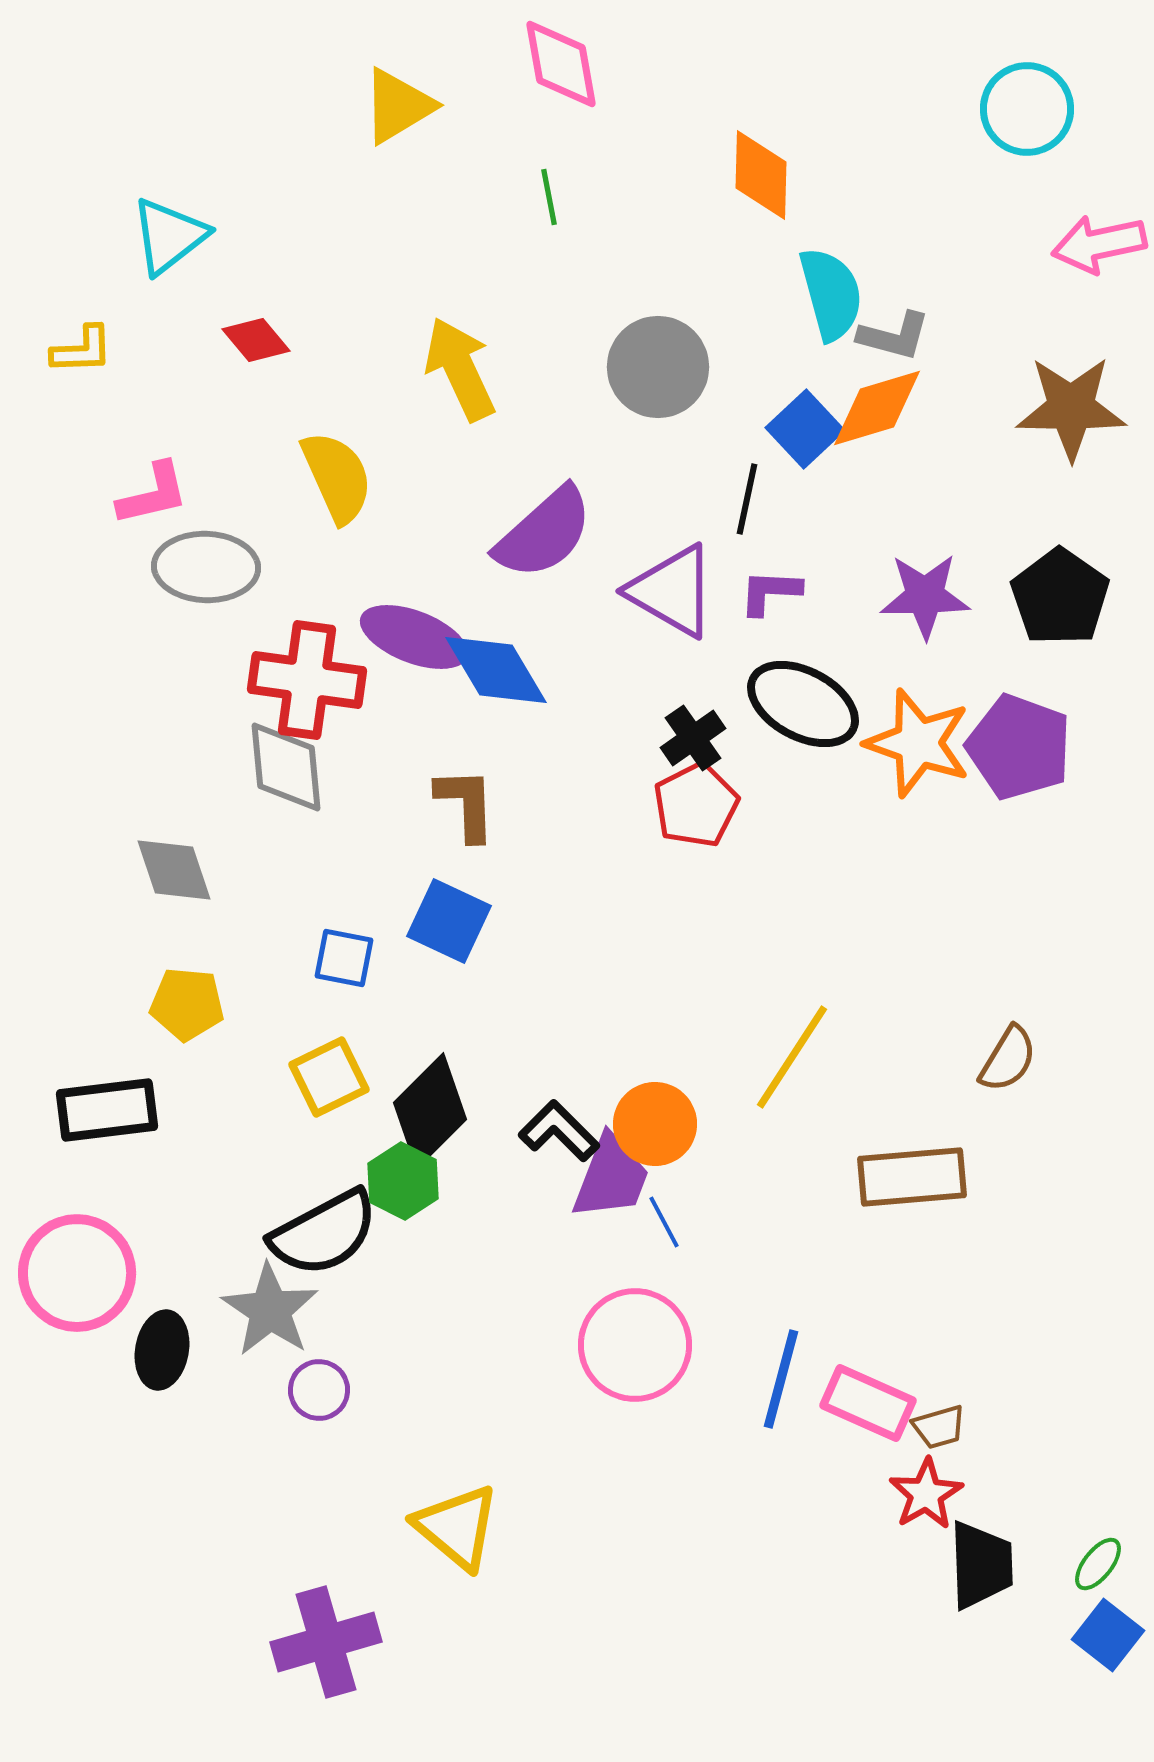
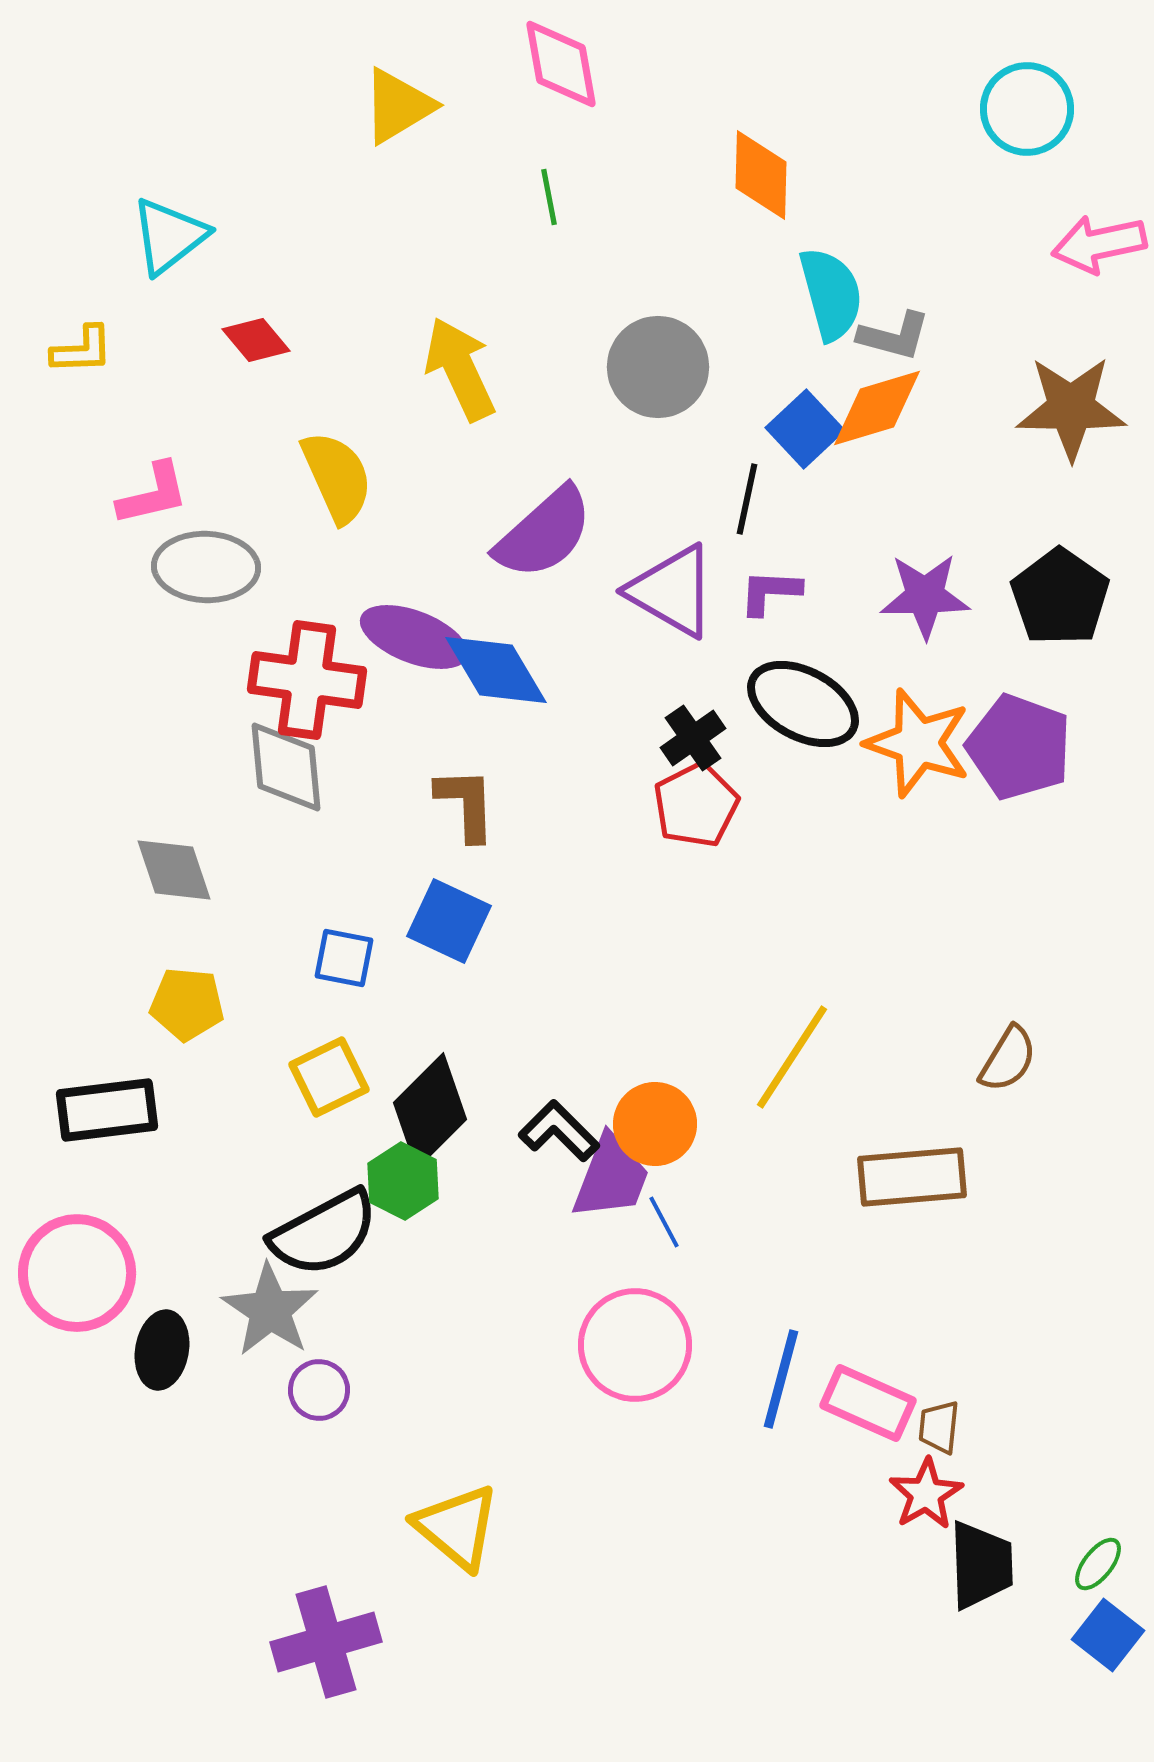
brown trapezoid at (939, 1427): rotated 112 degrees clockwise
